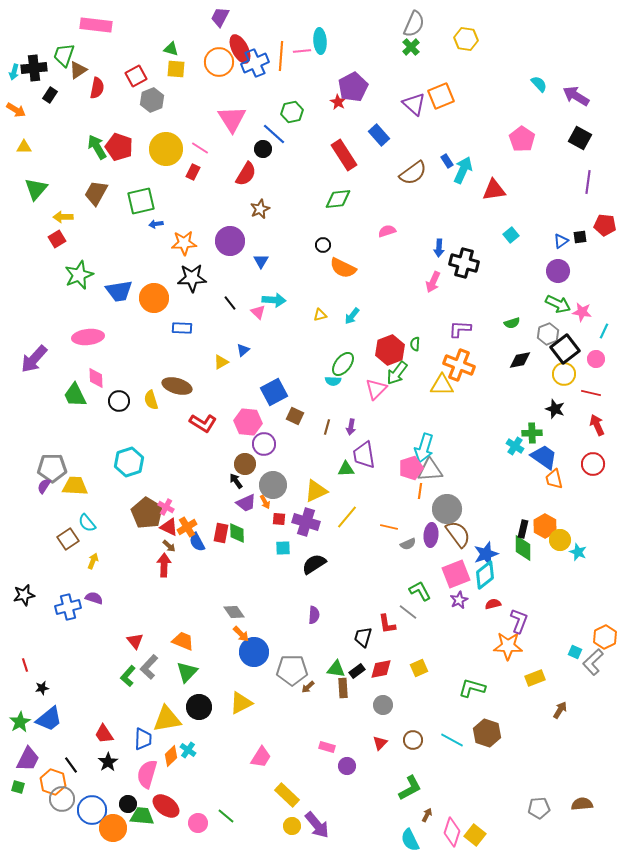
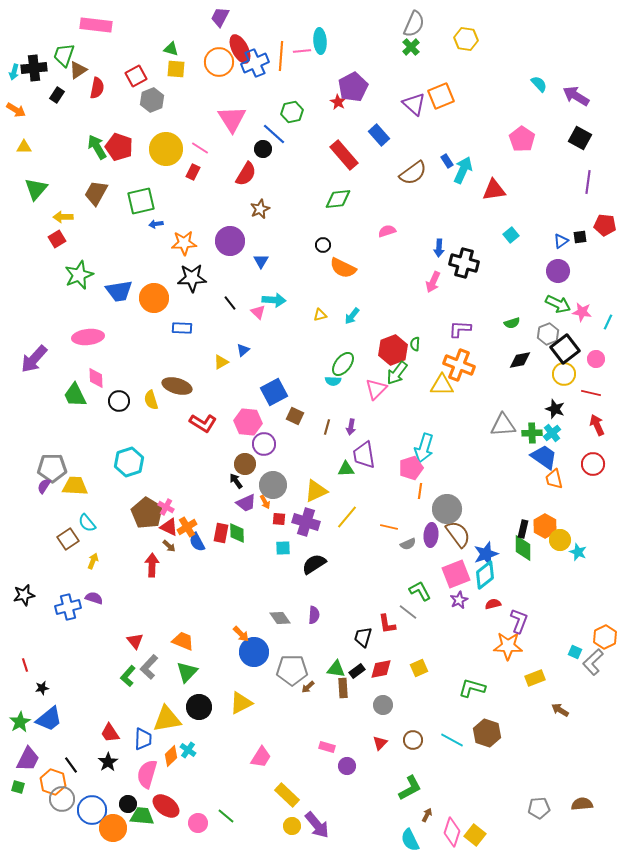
black rectangle at (50, 95): moved 7 px right
red rectangle at (344, 155): rotated 8 degrees counterclockwise
cyan line at (604, 331): moved 4 px right, 9 px up
red hexagon at (390, 350): moved 3 px right
cyan cross at (515, 446): moved 37 px right, 13 px up; rotated 18 degrees clockwise
gray triangle at (430, 470): moved 73 px right, 45 px up
red arrow at (164, 565): moved 12 px left
gray diamond at (234, 612): moved 46 px right, 6 px down
brown arrow at (560, 710): rotated 90 degrees counterclockwise
red trapezoid at (104, 734): moved 6 px right, 1 px up
